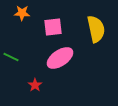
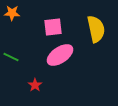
orange star: moved 10 px left
pink ellipse: moved 3 px up
